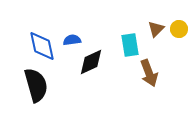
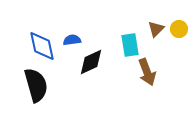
brown arrow: moved 2 px left, 1 px up
